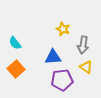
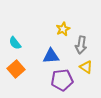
yellow star: rotated 24 degrees clockwise
gray arrow: moved 2 px left
blue triangle: moved 2 px left, 1 px up
